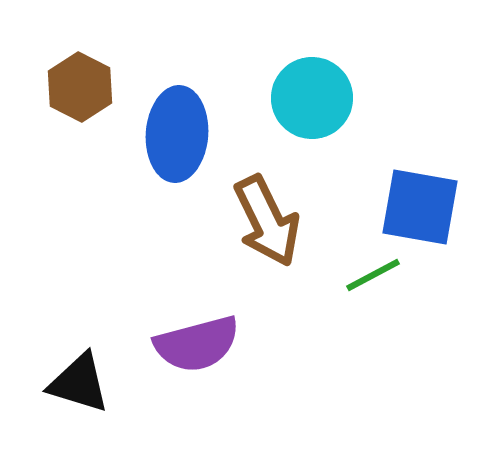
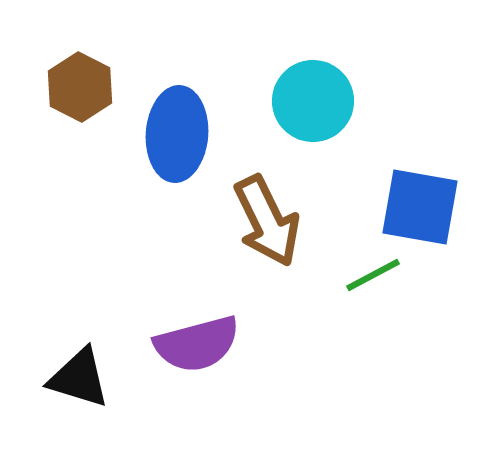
cyan circle: moved 1 px right, 3 px down
black triangle: moved 5 px up
